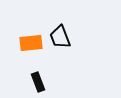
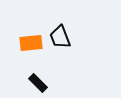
black rectangle: moved 1 px down; rotated 24 degrees counterclockwise
